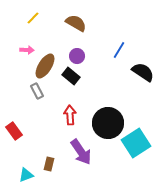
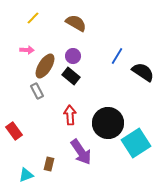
blue line: moved 2 px left, 6 px down
purple circle: moved 4 px left
